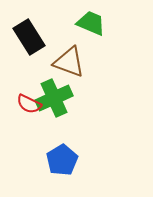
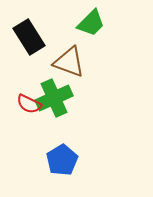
green trapezoid: rotated 112 degrees clockwise
